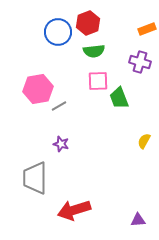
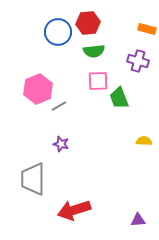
red hexagon: rotated 15 degrees clockwise
orange rectangle: rotated 36 degrees clockwise
purple cross: moved 2 px left, 1 px up
pink hexagon: rotated 12 degrees counterclockwise
yellow semicircle: rotated 63 degrees clockwise
gray trapezoid: moved 2 px left, 1 px down
